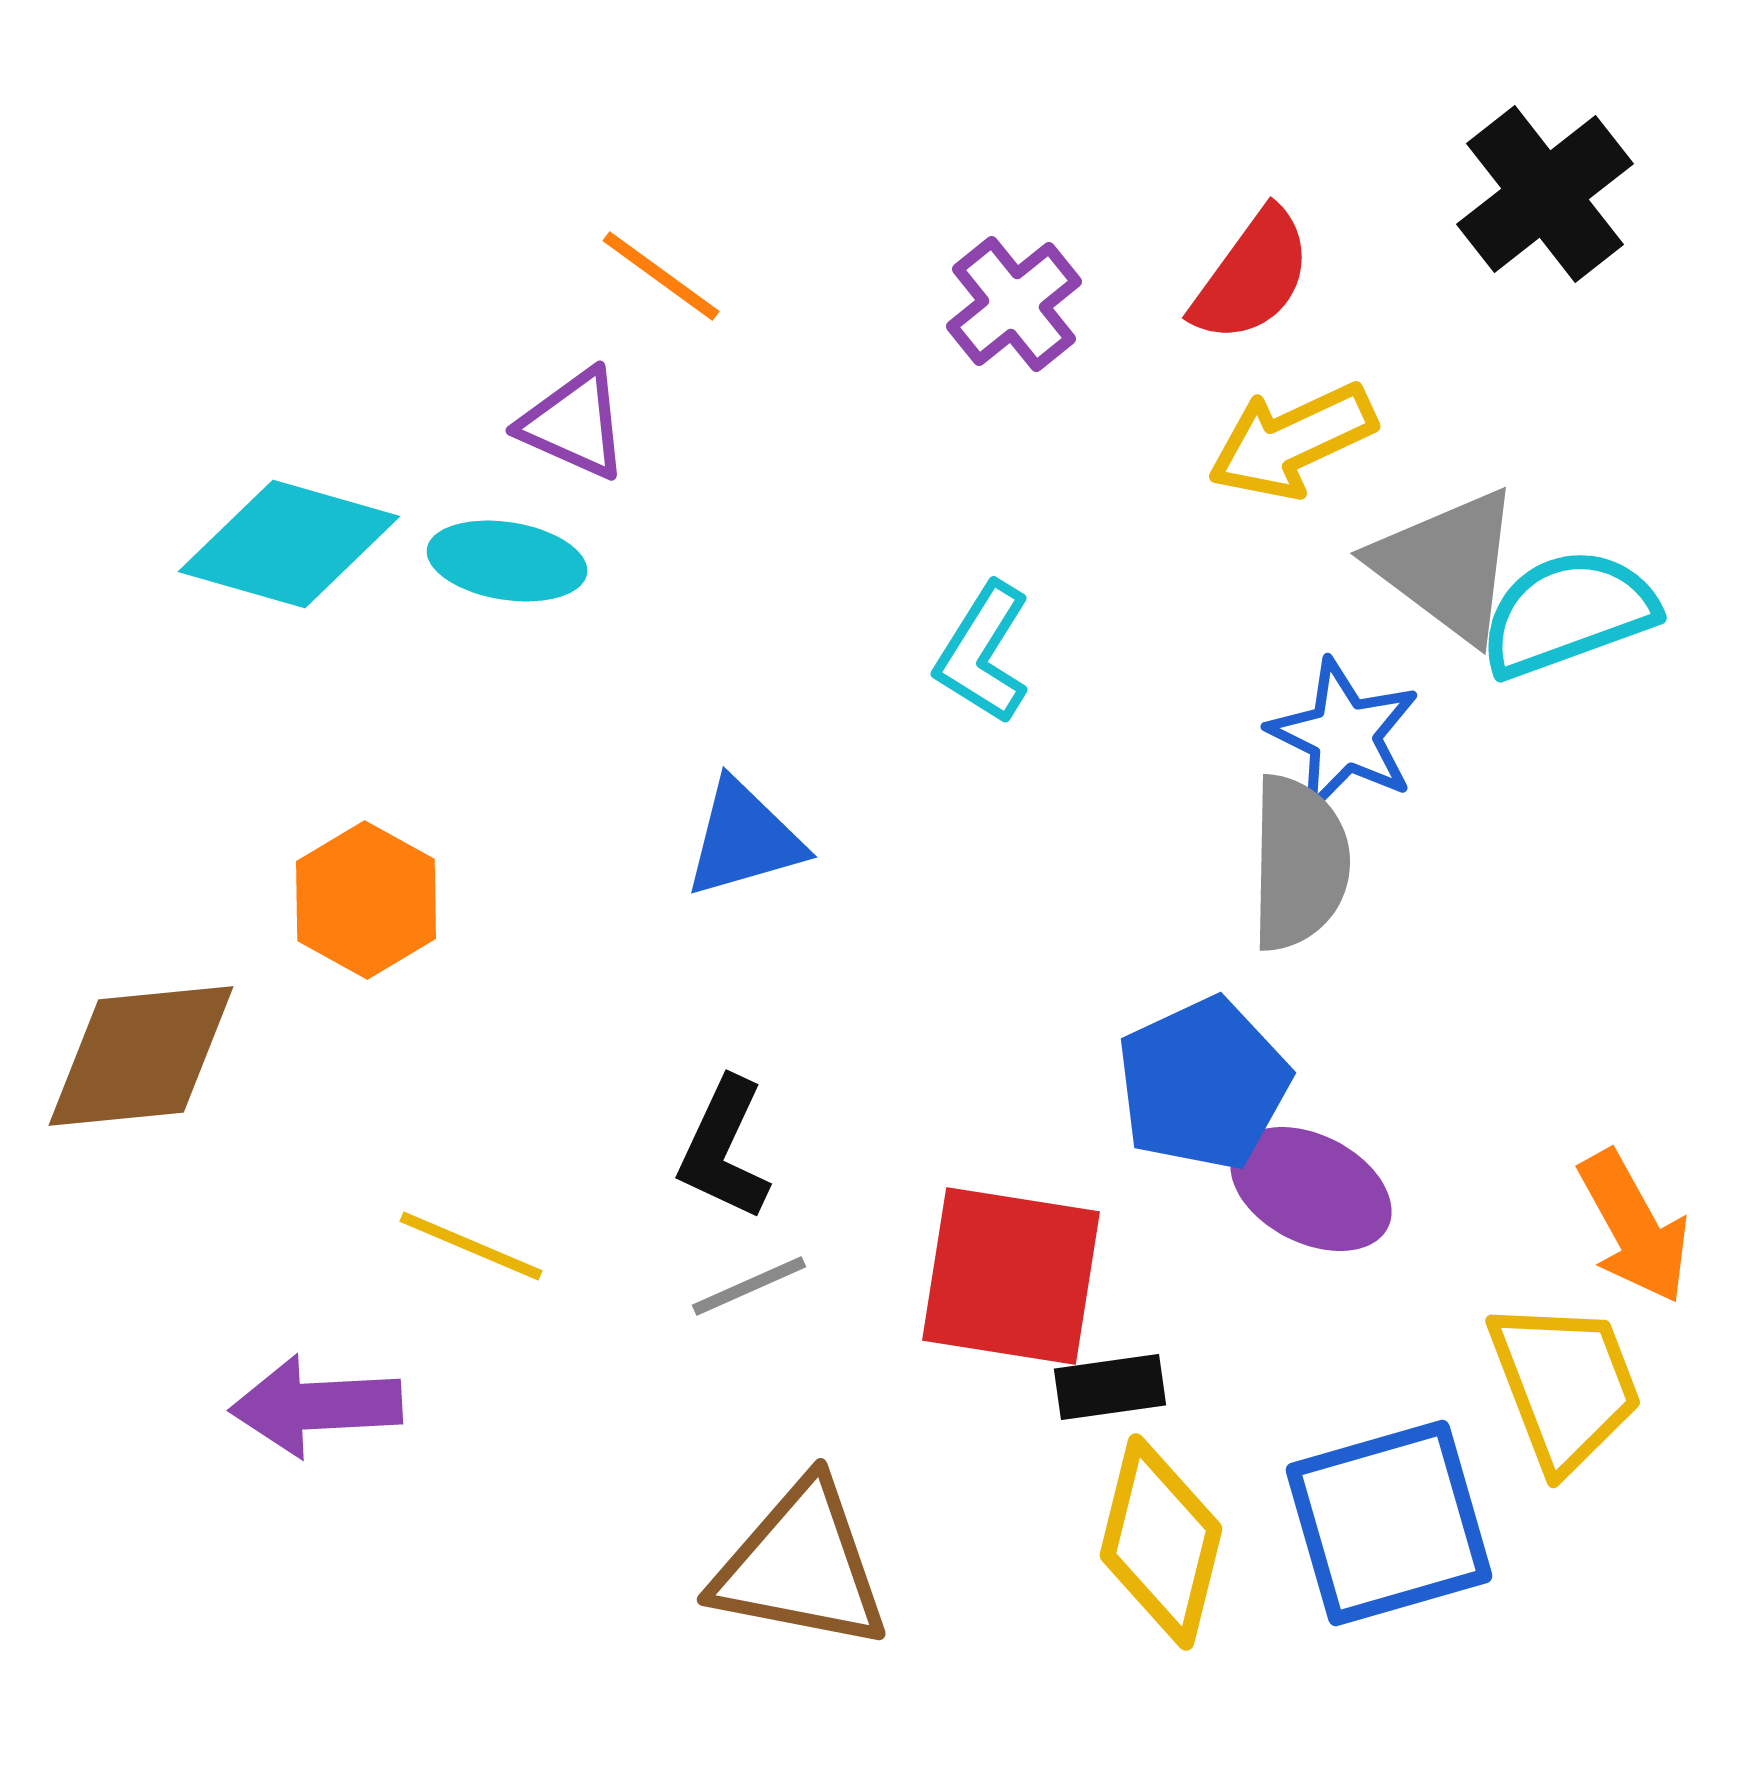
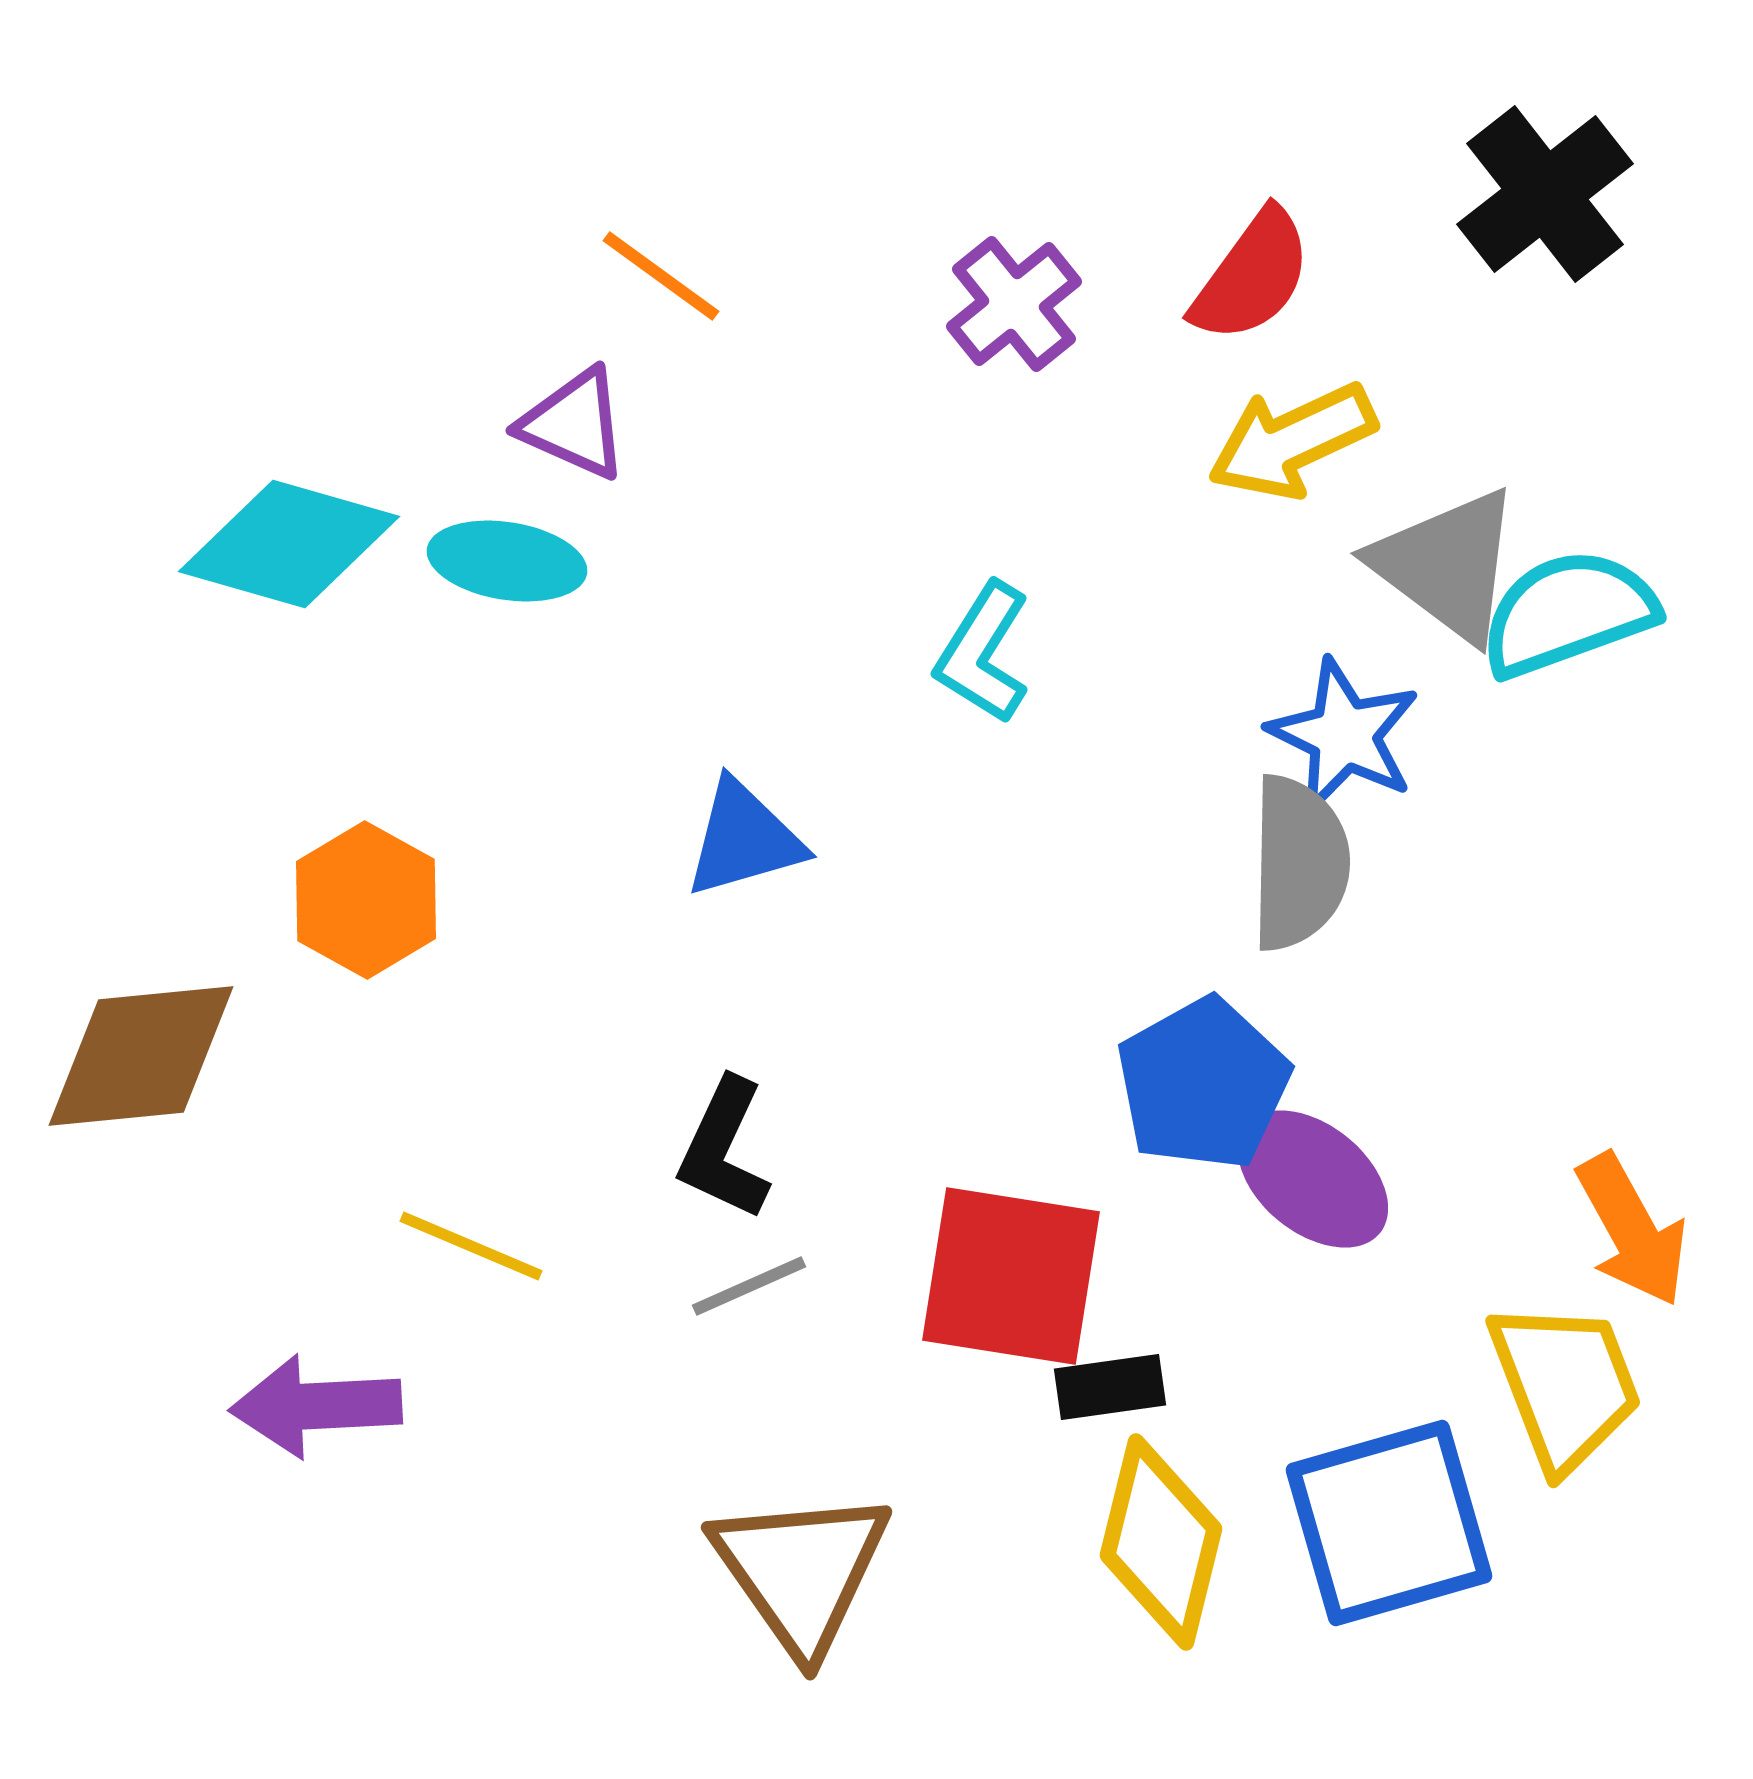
blue pentagon: rotated 4 degrees counterclockwise
purple ellipse: moved 2 px right, 10 px up; rotated 12 degrees clockwise
orange arrow: moved 2 px left, 3 px down
brown triangle: moved 5 px down; rotated 44 degrees clockwise
